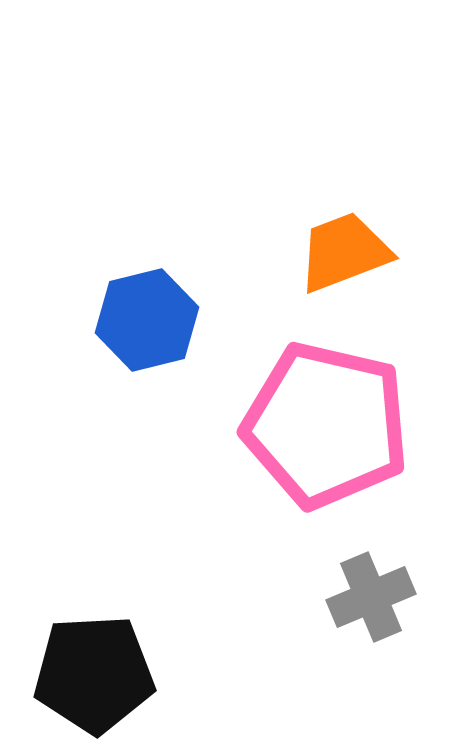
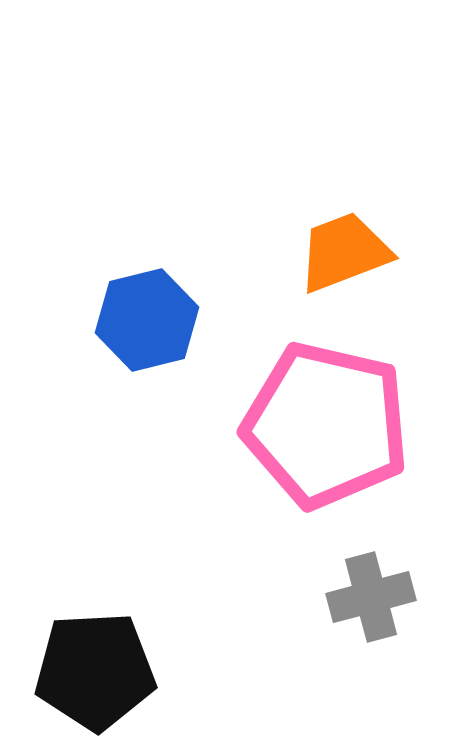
gray cross: rotated 8 degrees clockwise
black pentagon: moved 1 px right, 3 px up
